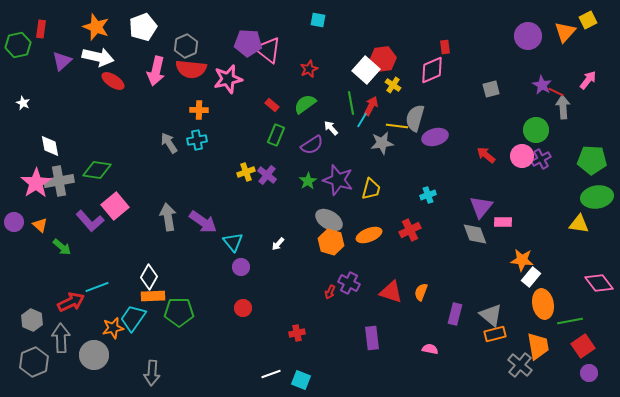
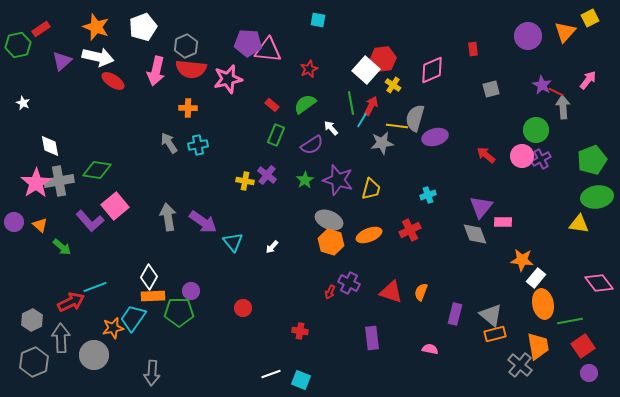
yellow square at (588, 20): moved 2 px right, 2 px up
red rectangle at (41, 29): rotated 48 degrees clockwise
red rectangle at (445, 47): moved 28 px right, 2 px down
pink triangle at (268, 50): rotated 32 degrees counterclockwise
orange cross at (199, 110): moved 11 px left, 2 px up
cyan cross at (197, 140): moved 1 px right, 5 px down
green pentagon at (592, 160): rotated 24 degrees counterclockwise
yellow cross at (246, 172): moved 1 px left, 9 px down; rotated 30 degrees clockwise
green star at (308, 181): moved 3 px left, 1 px up
gray ellipse at (329, 220): rotated 8 degrees counterclockwise
white arrow at (278, 244): moved 6 px left, 3 px down
purple circle at (241, 267): moved 50 px left, 24 px down
white rectangle at (531, 277): moved 5 px right, 1 px down
cyan line at (97, 287): moved 2 px left
gray hexagon at (32, 320): rotated 10 degrees clockwise
red cross at (297, 333): moved 3 px right, 2 px up; rotated 21 degrees clockwise
